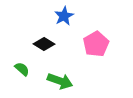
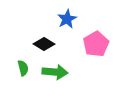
blue star: moved 3 px right, 3 px down
green semicircle: moved 1 px right, 1 px up; rotated 35 degrees clockwise
green arrow: moved 5 px left, 9 px up; rotated 15 degrees counterclockwise
